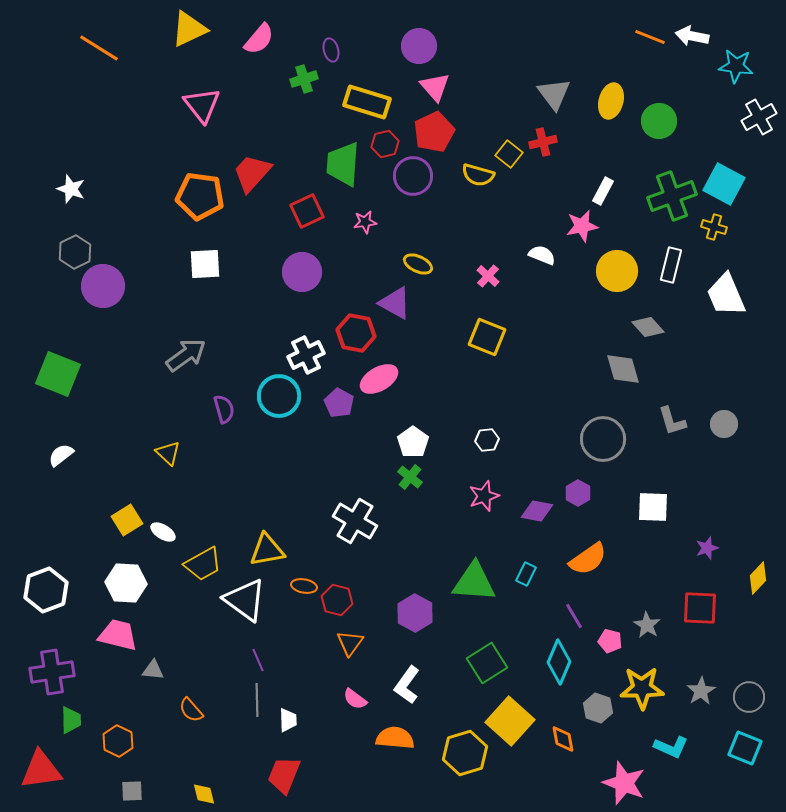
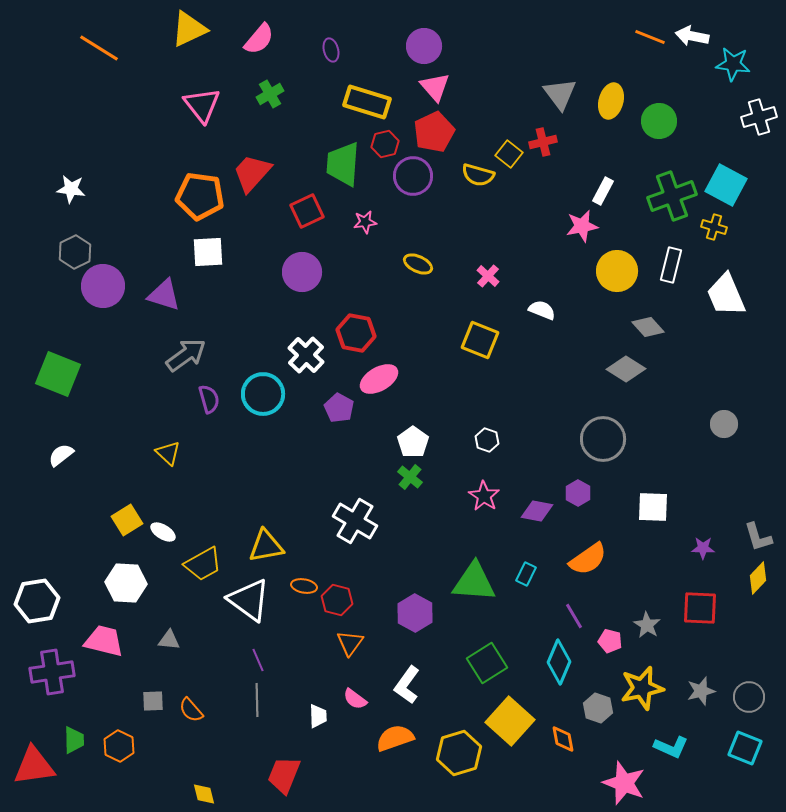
purple circle at (419, 46): moved 5 px right
cyan star at (736, 66): moved 3 px left, 2 px up
green cross at (304, 79): moved 34 px left, 15 px down; rotated 12 degrees counterclockwise
gray triangle at (554, 94): moved 6 px right
white cross at (759, 117): rotated 12 degrees clockwise
cyan square at (724, 184): moved 2 px right, 1 px down
white star at (71, 189): rotated 12 degrees counterclockwise
white semicircle at (542, 255): moved 55 px down
white square at (205, 264): moved 3 px right, 12 px up
purple triangle at (395, 303): moved 231 px left, 8 px up; rotated 12 degrees counterclockwise
yellow square at (487, 337): moved 7 px left, 3 px down
white cross at (306, 355): rotated 21 degrees counterclockwise
gray diamond at (623, 369): moved 3 px right; rotated 42 degrees counterclockwise
cyan circle at (279, 396): moved 16 px left, 2 px up
purple pentagon at (339, 403): moved 5 px down
purple semicircle at (224, 409): moved 15 px left, 10 px up
gray L-shape at (672, 421): moved 86 px right, 116 px down
white hexagon at (487, 440): rotated 25 degrees clockwise
pink star at (484, 496): rotated 20 degrees counterclockwise
purple star at (707, 548): moved 4 px left; rotated 20 degrees clockwise
yellow triangle at (267, 550): moved 1 px left, 4 px up
white hexagon at (46, 590): moved 9 px left, 11 px down; rotated 12 degrees clockwise
white triangle at (245, 600): moved 4 px right
pink trapezoid at (118, 635): moved 14 px left, 6 px down
gray triangle at (153, 670): moved 16 px right, 30 px up
yellow star at (642, 688): rotated 12 degrees counterclockwise
gray star at (701, 691): rotated 16 degrees clockwise
green trapezoid at (71, 720): moved 3 px right, 20 px down
white trapezoid at (288, 720): moved 30 px right, 4 px up
orange semicircle at (395, 738): rotated 24 degrees counterclockwise
orange hexagon at (118, 741): moved 1 px right, 5 px down
yellow hexagon at (465, 753): moved 6 px left
red triangle at (41, 770): moved 7 px left, 4 px up
gray square at (132, 791): moved 21 px right, 90 px up
